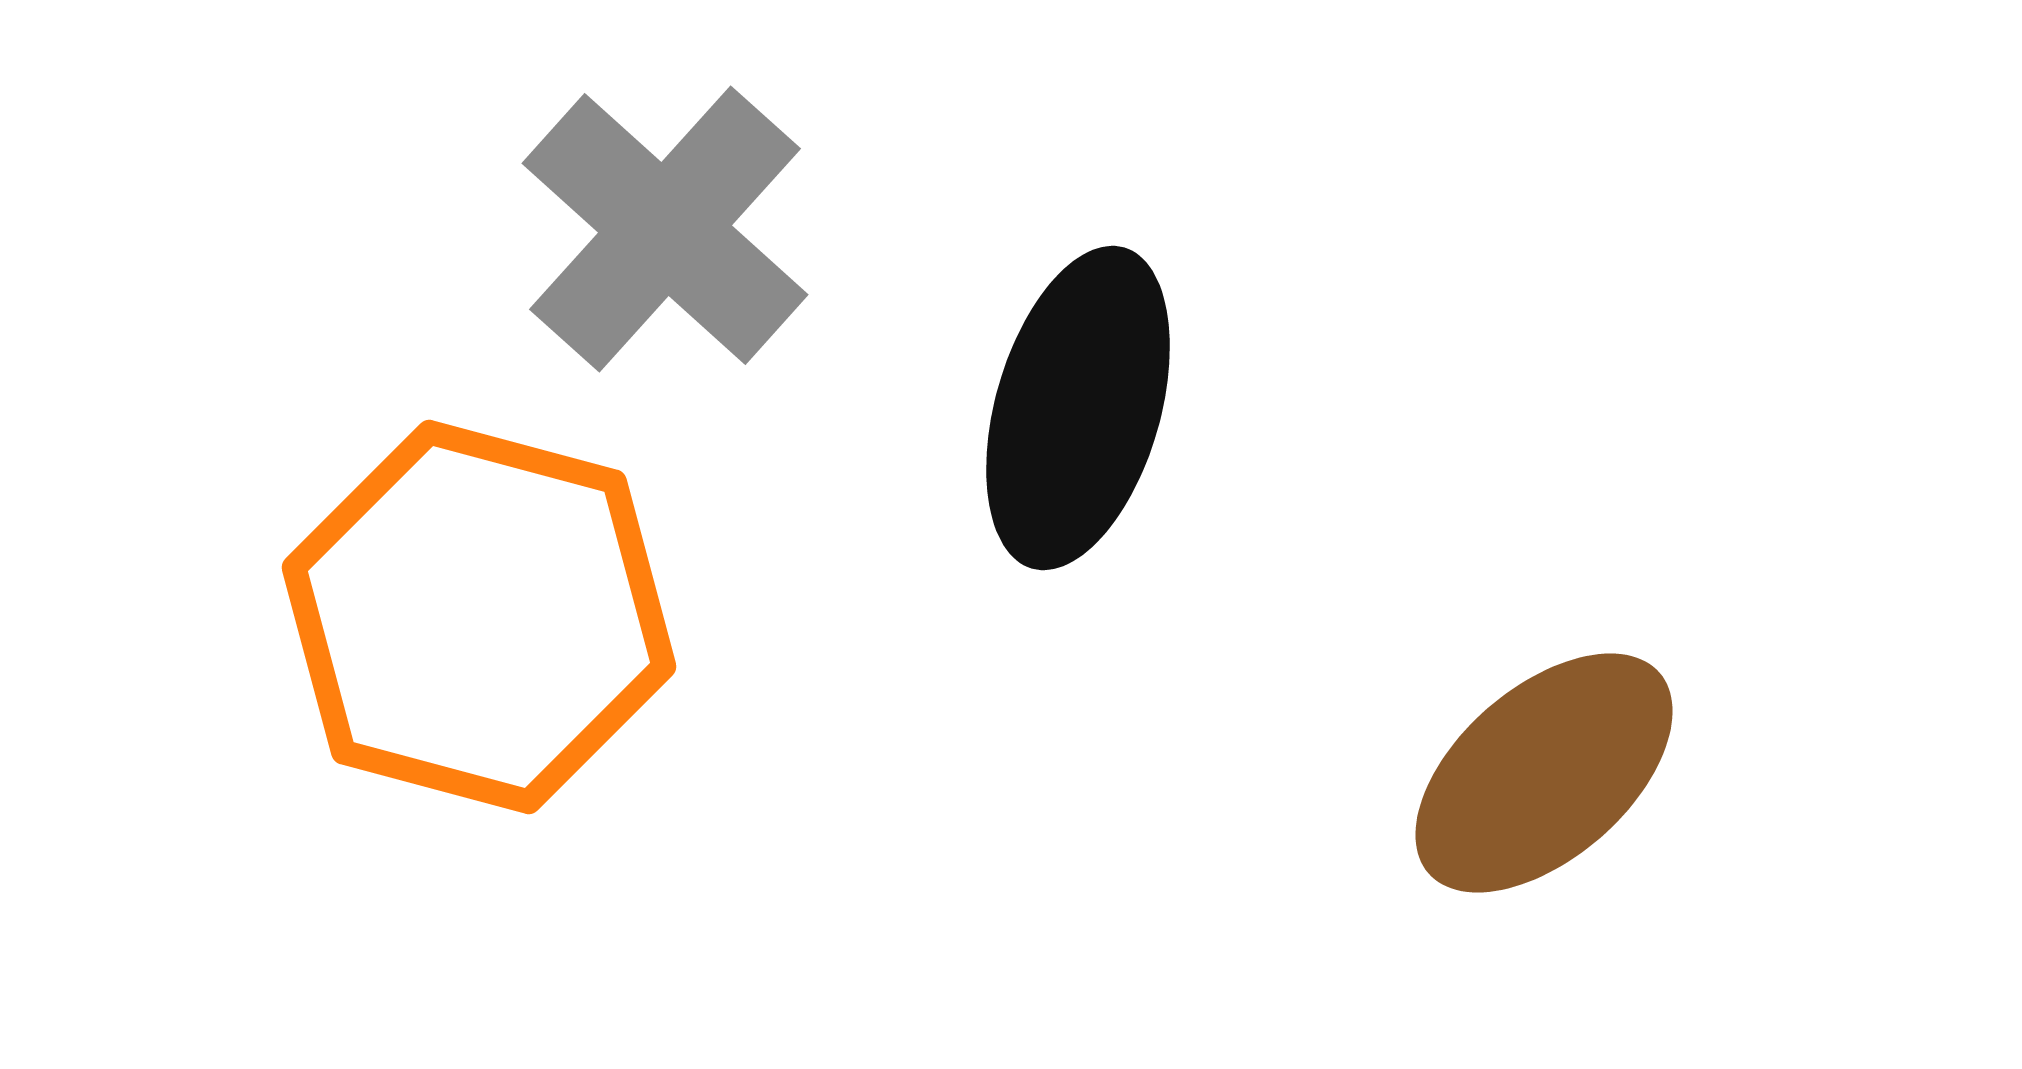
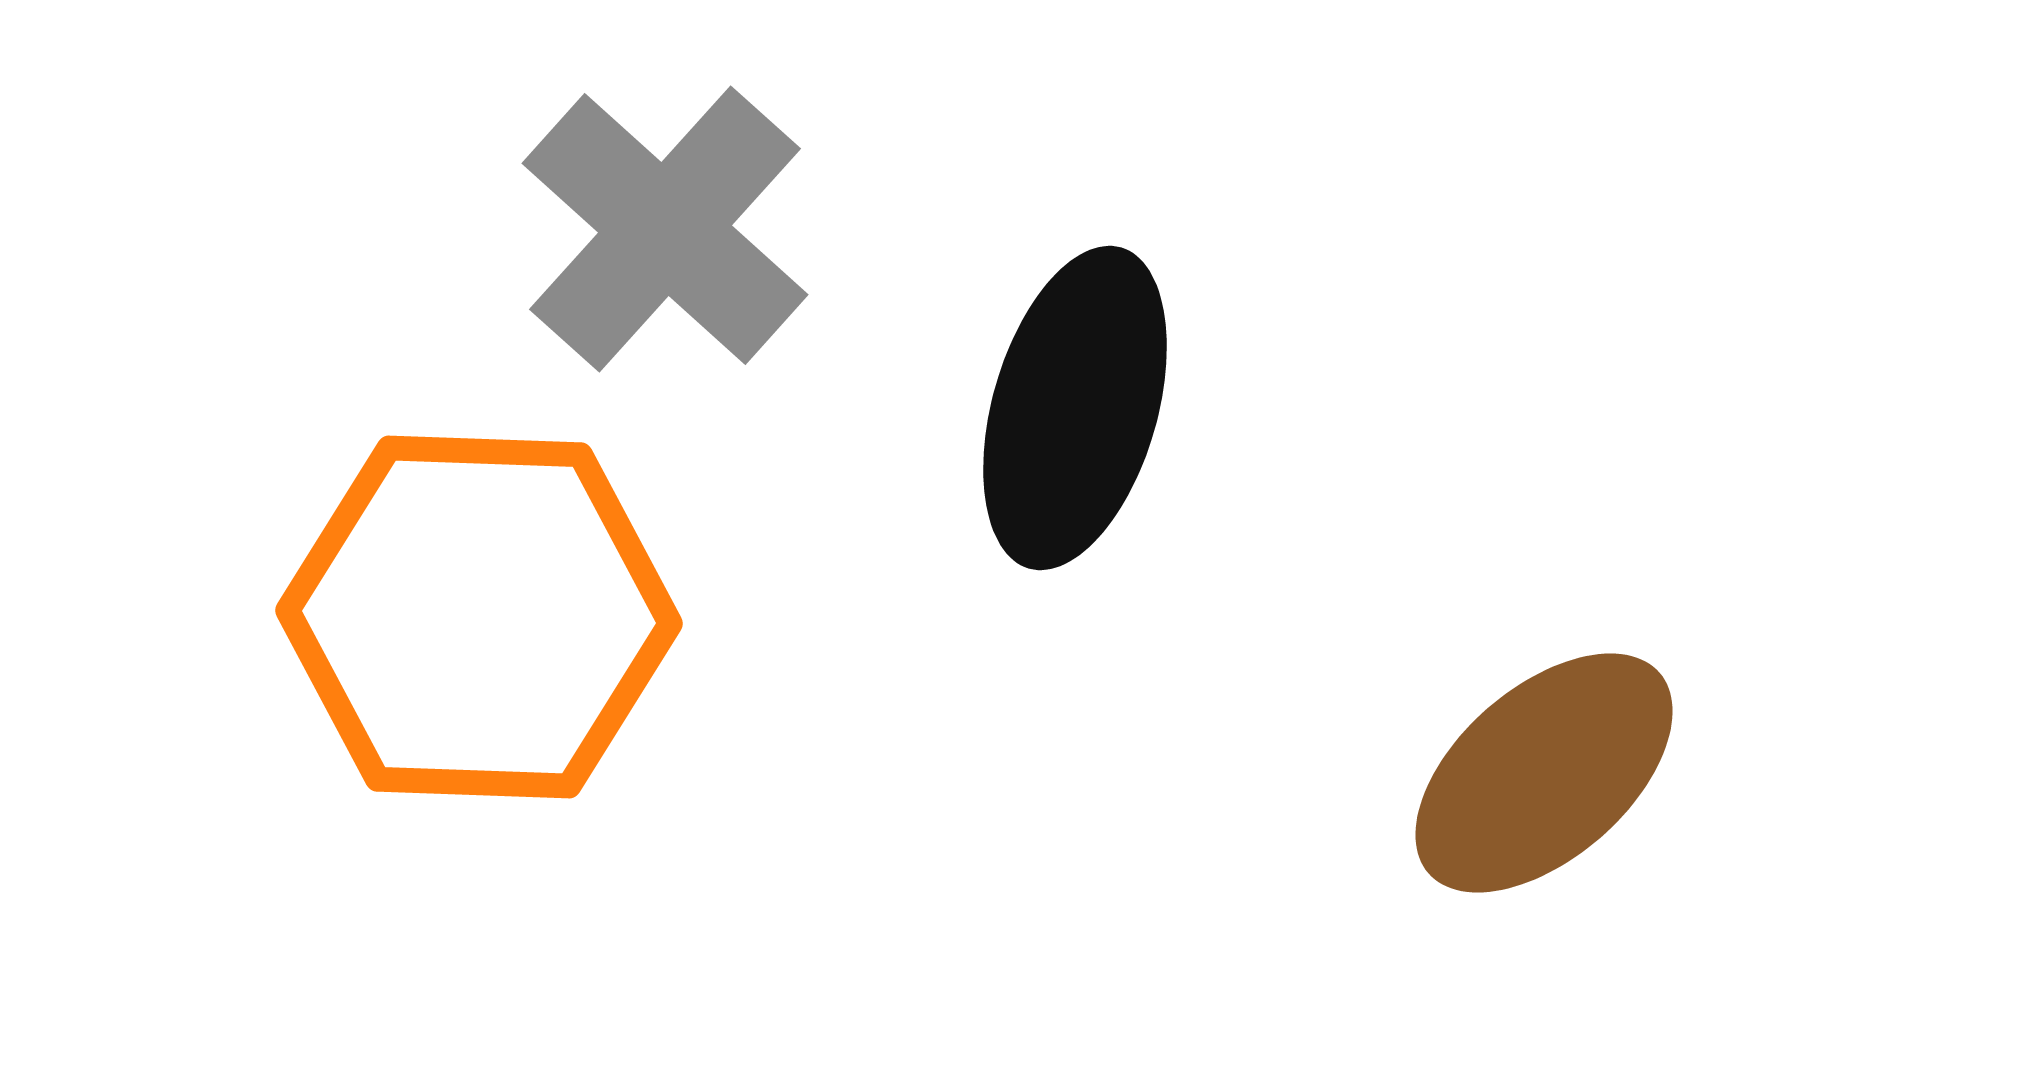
black ellipse: moved 3 px left
orange hexagon: rotated 13 degrees counterclockwise
